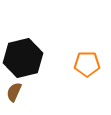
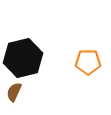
orange pentagon: moved 1 px right, 2 px up
